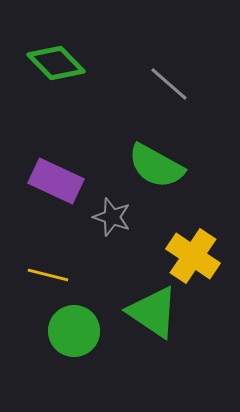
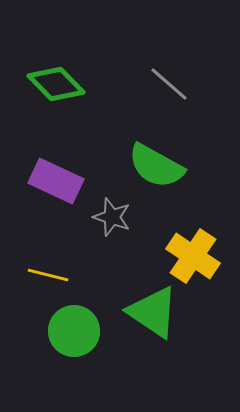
green diamond: moved 21 px down
